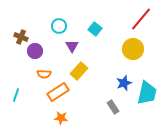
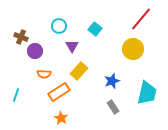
blue star: moved 12 px left, 2 px up
orange rectangle: moved 1 px right
orange star: rotated 24 degrees clockwise
